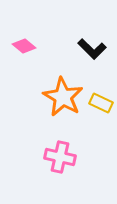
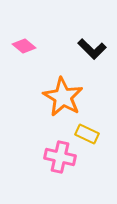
yellow rectangle: moved 14 px left, 31 px down
